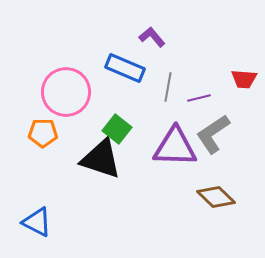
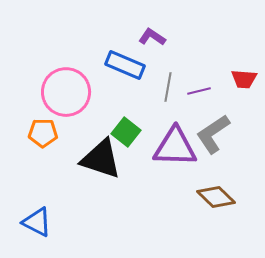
purple L-shape: rotated 16 degrees counterclockwise
blue rectangle: moved 3 px up
purple line: moved 7 px up
green square: moved 9 px right, 3 px down
